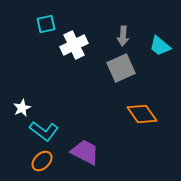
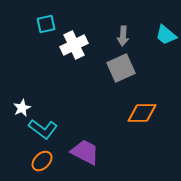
cyan trapezoid: moved 6 px right, 11 px up
orange diamond: moved 1 px up; rotated 56 degrees counterclockwise
cyan L-shape: moved 1 px left, 2 px up
